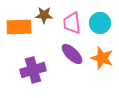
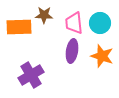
pink trapezoid: moved 2 px right
purple ellipse: moved 3 px up; rotated 55 degrees clockwise
orange star: moved 2 px up
purple cross: moved 2 px left, 5 px down; rotated 15 degrees counterclockwise
